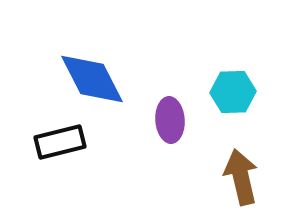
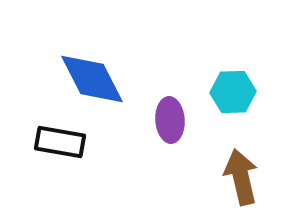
black rectangle: rotated 24 degrees clockwise
